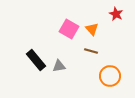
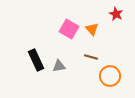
brown line: moved 6 px down
black rectangle: rotated 15 degrees clockwise
